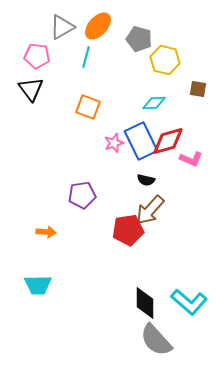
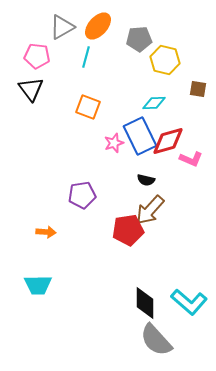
gray pentagon: rotated 20 degrees counterclockwise
blue rectangle: moved 1 px left, 5 px up
